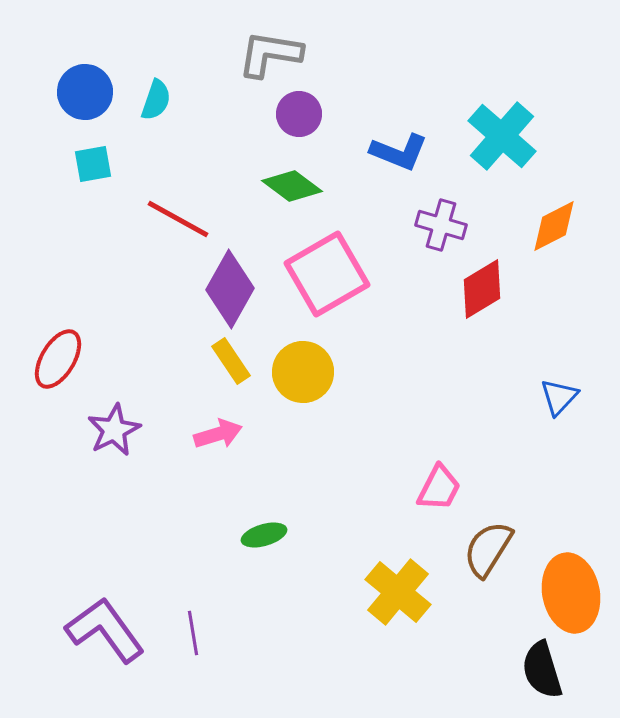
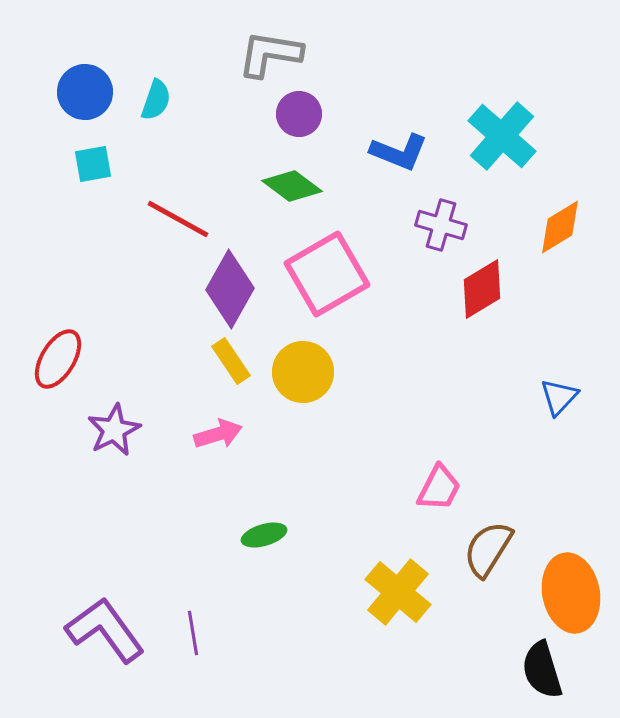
orange diamond: moved 6 px right, 1 px down; rotated 4 degrees counterclockwise
